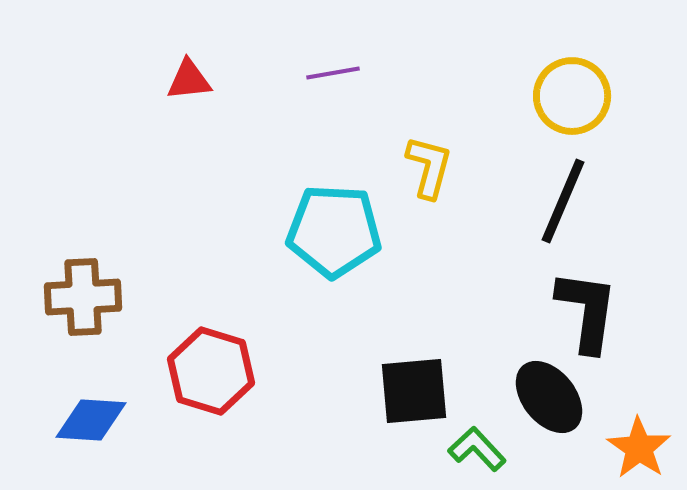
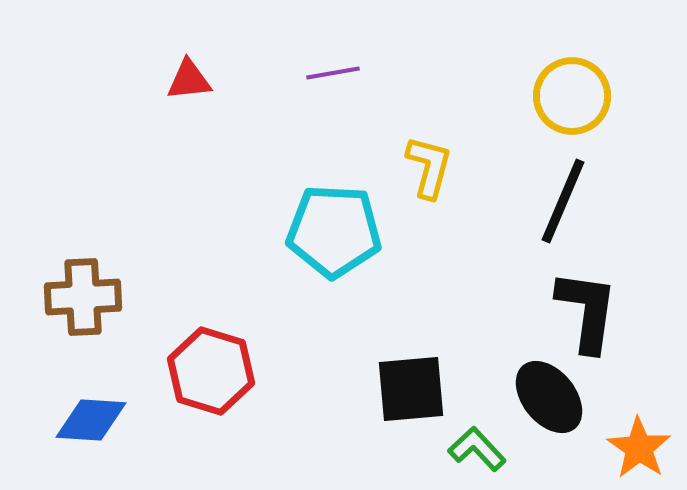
black square: moved 3 px left, 2 px up
